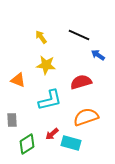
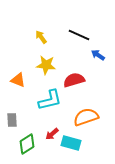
red semicircle: moved 7 px left, 2 px up
